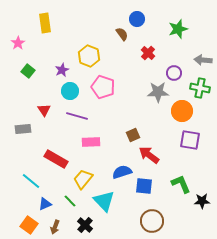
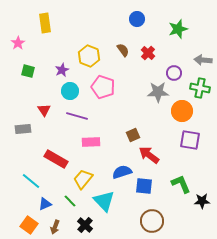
brown semicircle: moved 1 px right, 16 px down
green square: rotated 24 degrees counterclockwise
